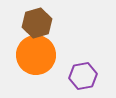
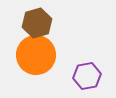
purple hexagon: moved 4 px right
